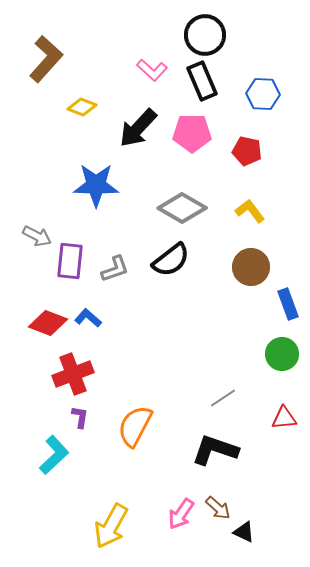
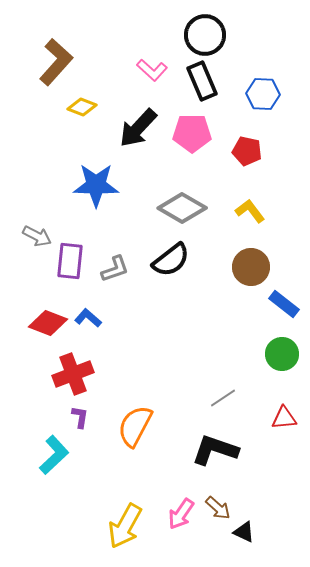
brown L-shape: moved 10 px right, 3 px down
blue rectangle: moved 4 px left; rotated 32 degrees counterclockwise
yellow arrow: moved 14 px right
